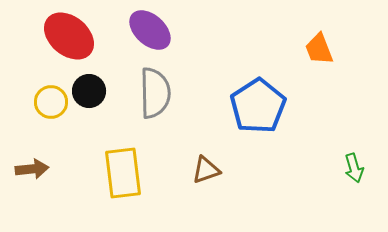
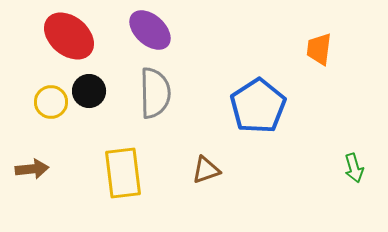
orange trapezoid: rotated 28 degrees clockwise
